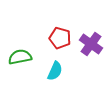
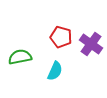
red pentagon: moved 1 px right, 1 px up
